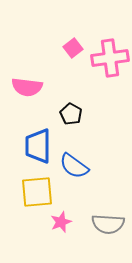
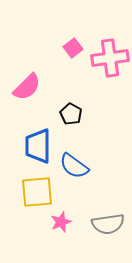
pink semicircle: rotated 52 degrees counterclockwise
gray semicircle: rotated 12 degrees counterclockwise
